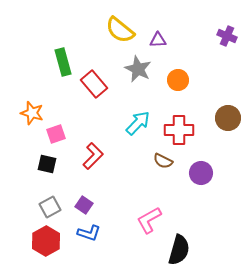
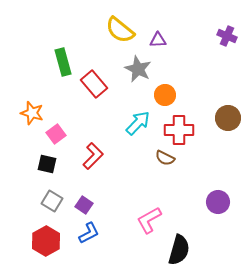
orange circle: moved 13 px left, 15 px down
pink square: rotated 18 degrees counterclockwise
brown semicircle: moved 2 px right, 3 px up
purple circle: moved 17 px right, 29 px down
gray square: moved 2 px right, 6 px up; rotated 30 degrees counterclockwise
blue L-shape: rotated 45 degrees counterclockwise
